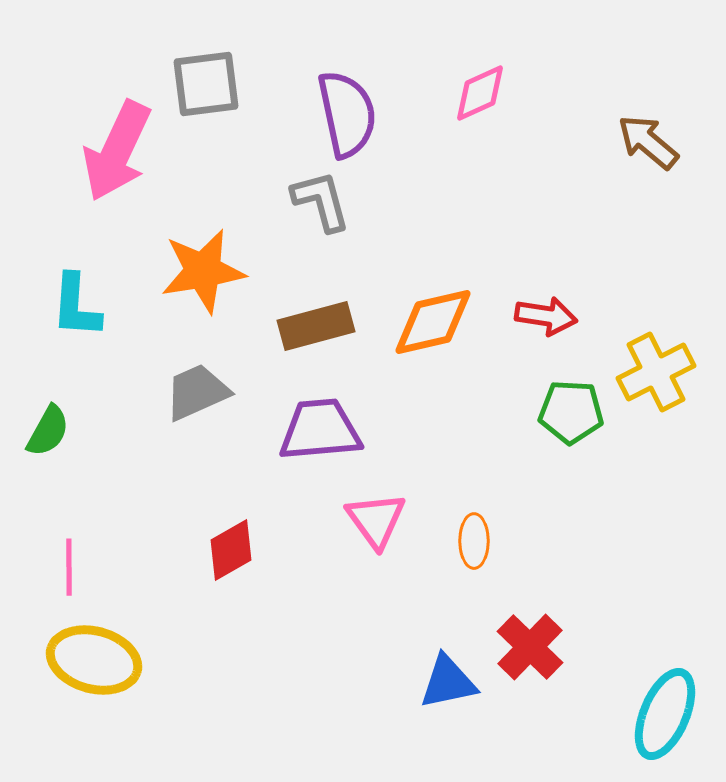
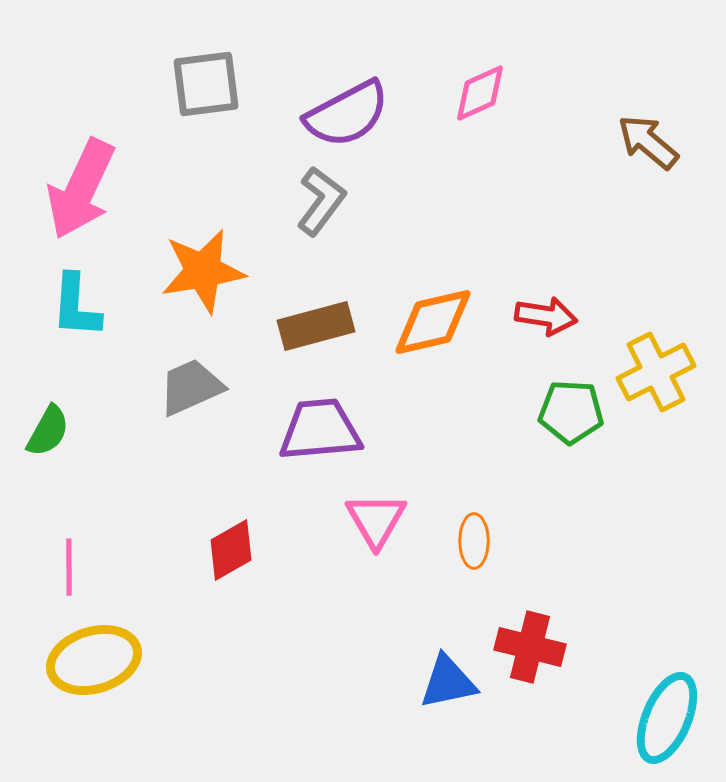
purple semicircle: rotated 74 degrees clockwise
pink arrow: moved 36 px left, 38 px down
gray L-shape: rotated 52 degrees clockwise
gray trapezoid: moved 6 px left, 5 px up
pink triangle: rotated 6 degrees clockwise
red cross: rotated 30 degrees counterclockwise
yellow ellipse: rotated 32 degrees counterclockwise
cyan ellipse: moved 2 px right, 4 px down
